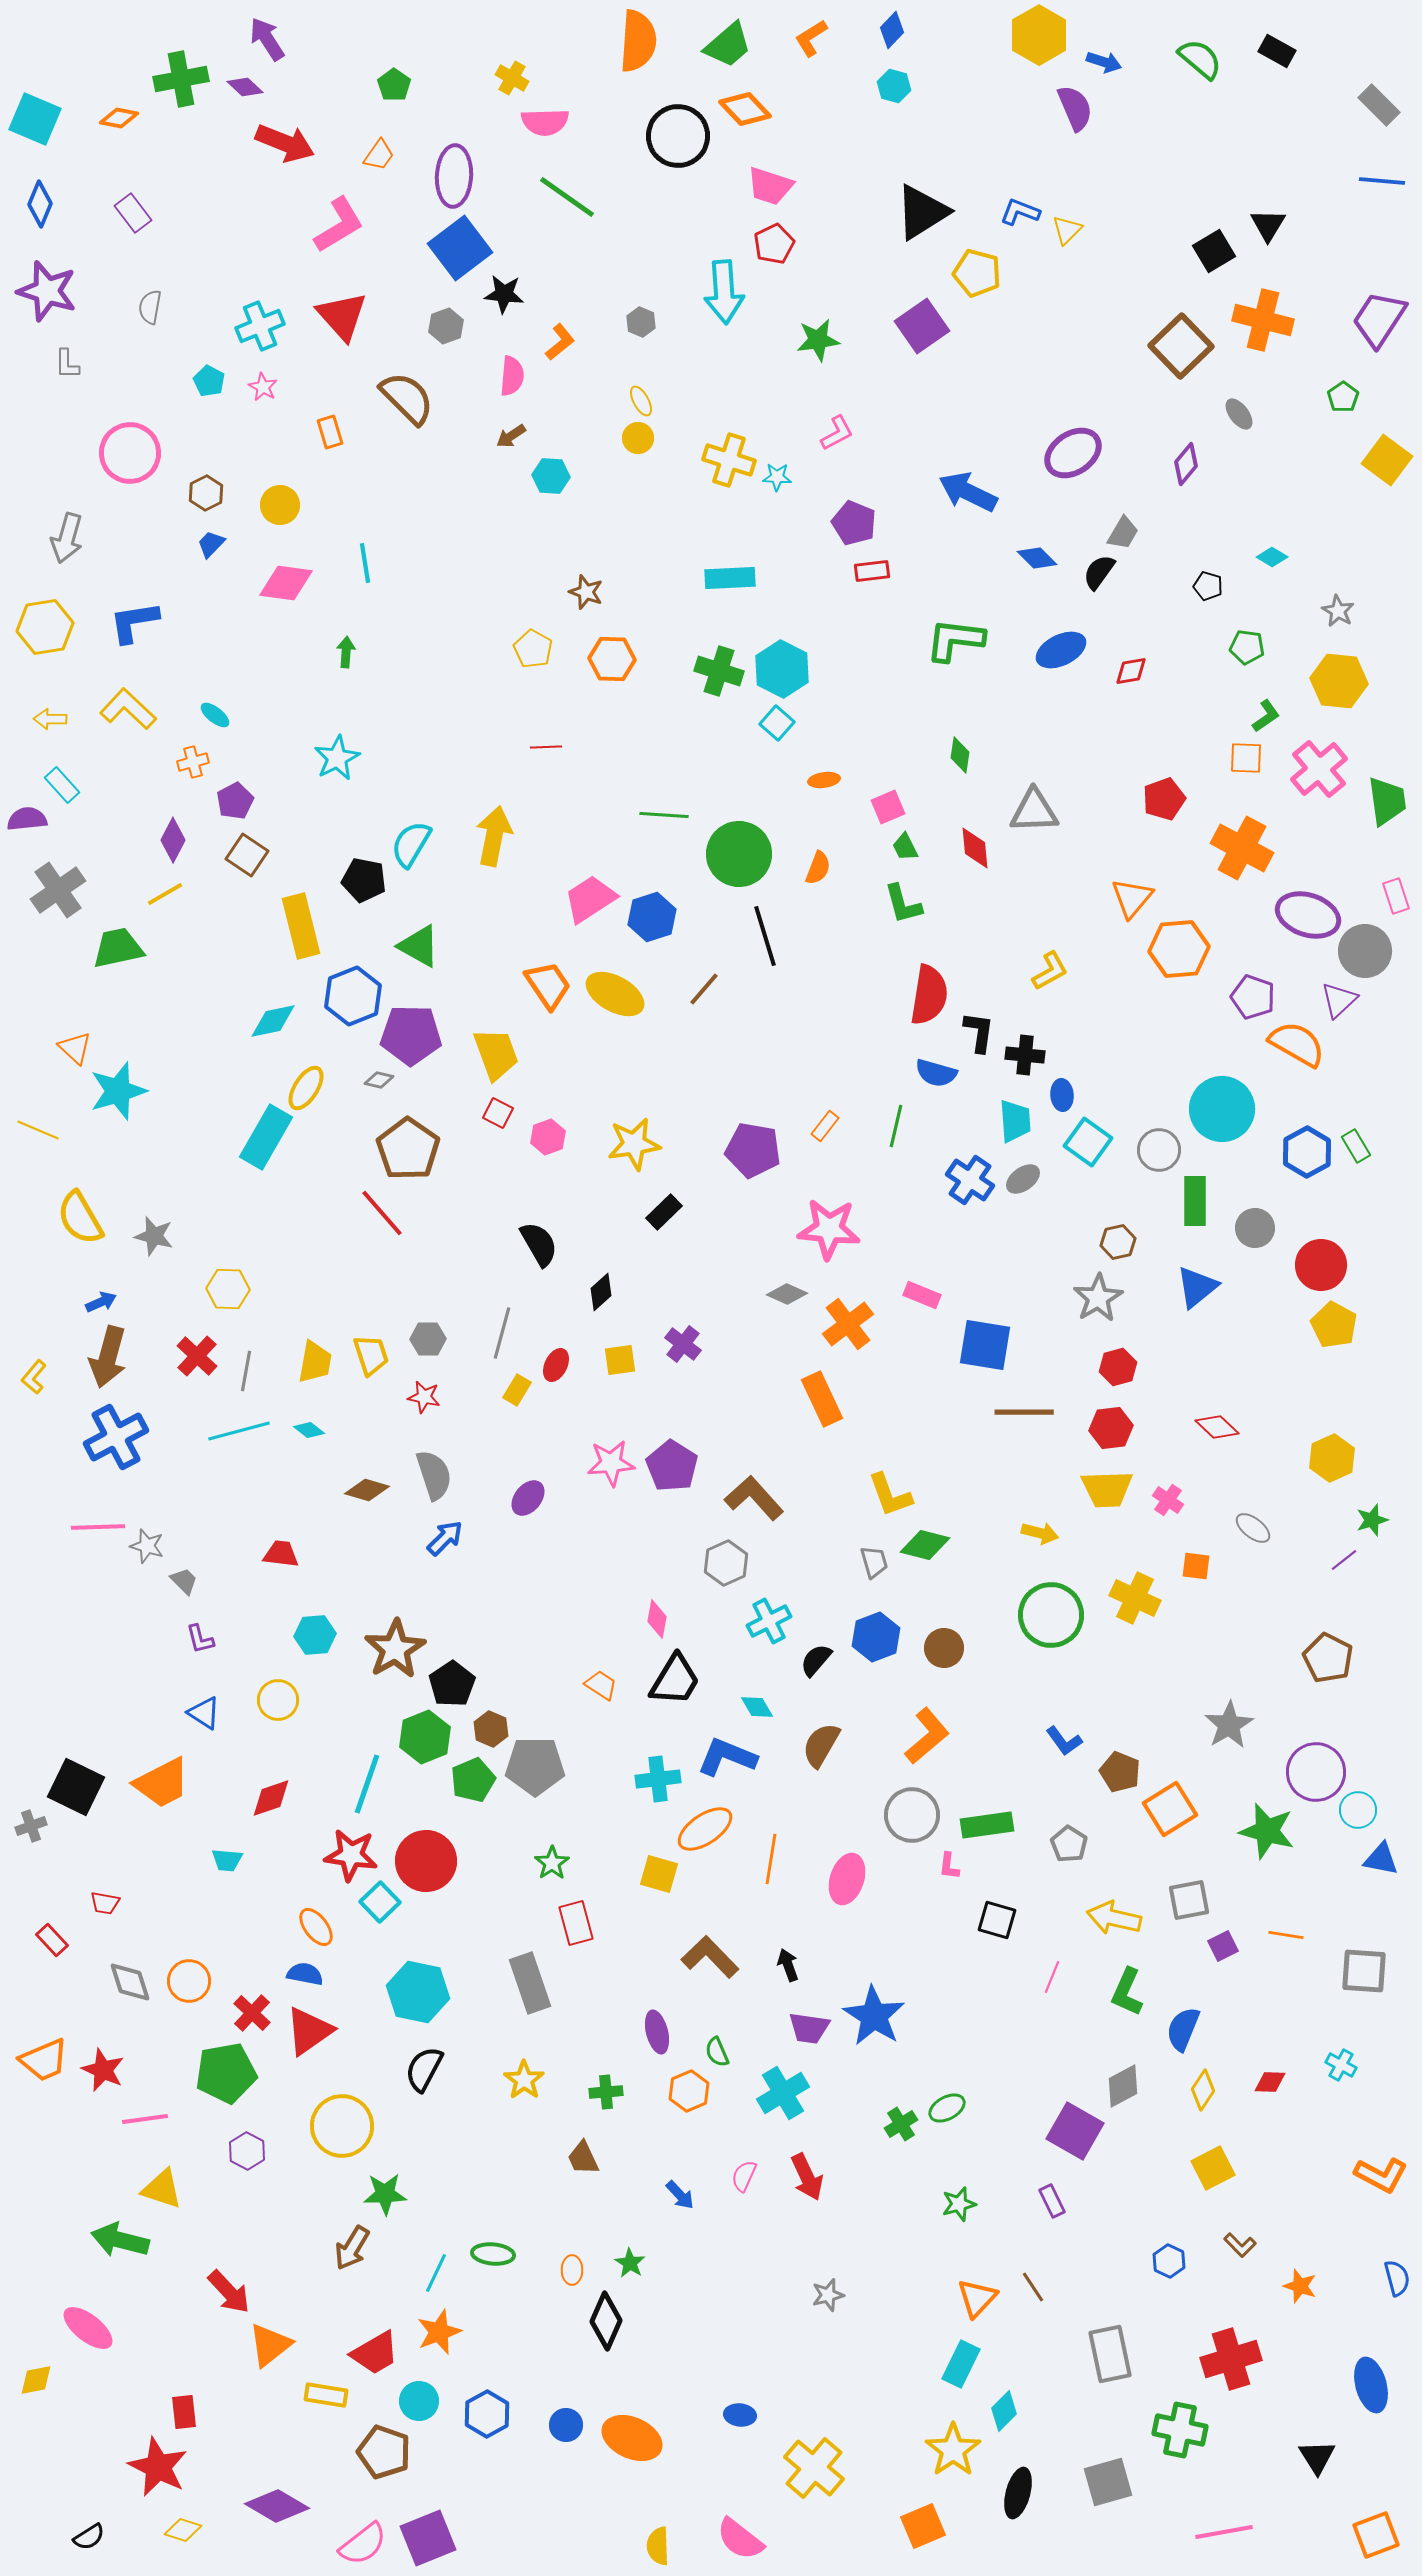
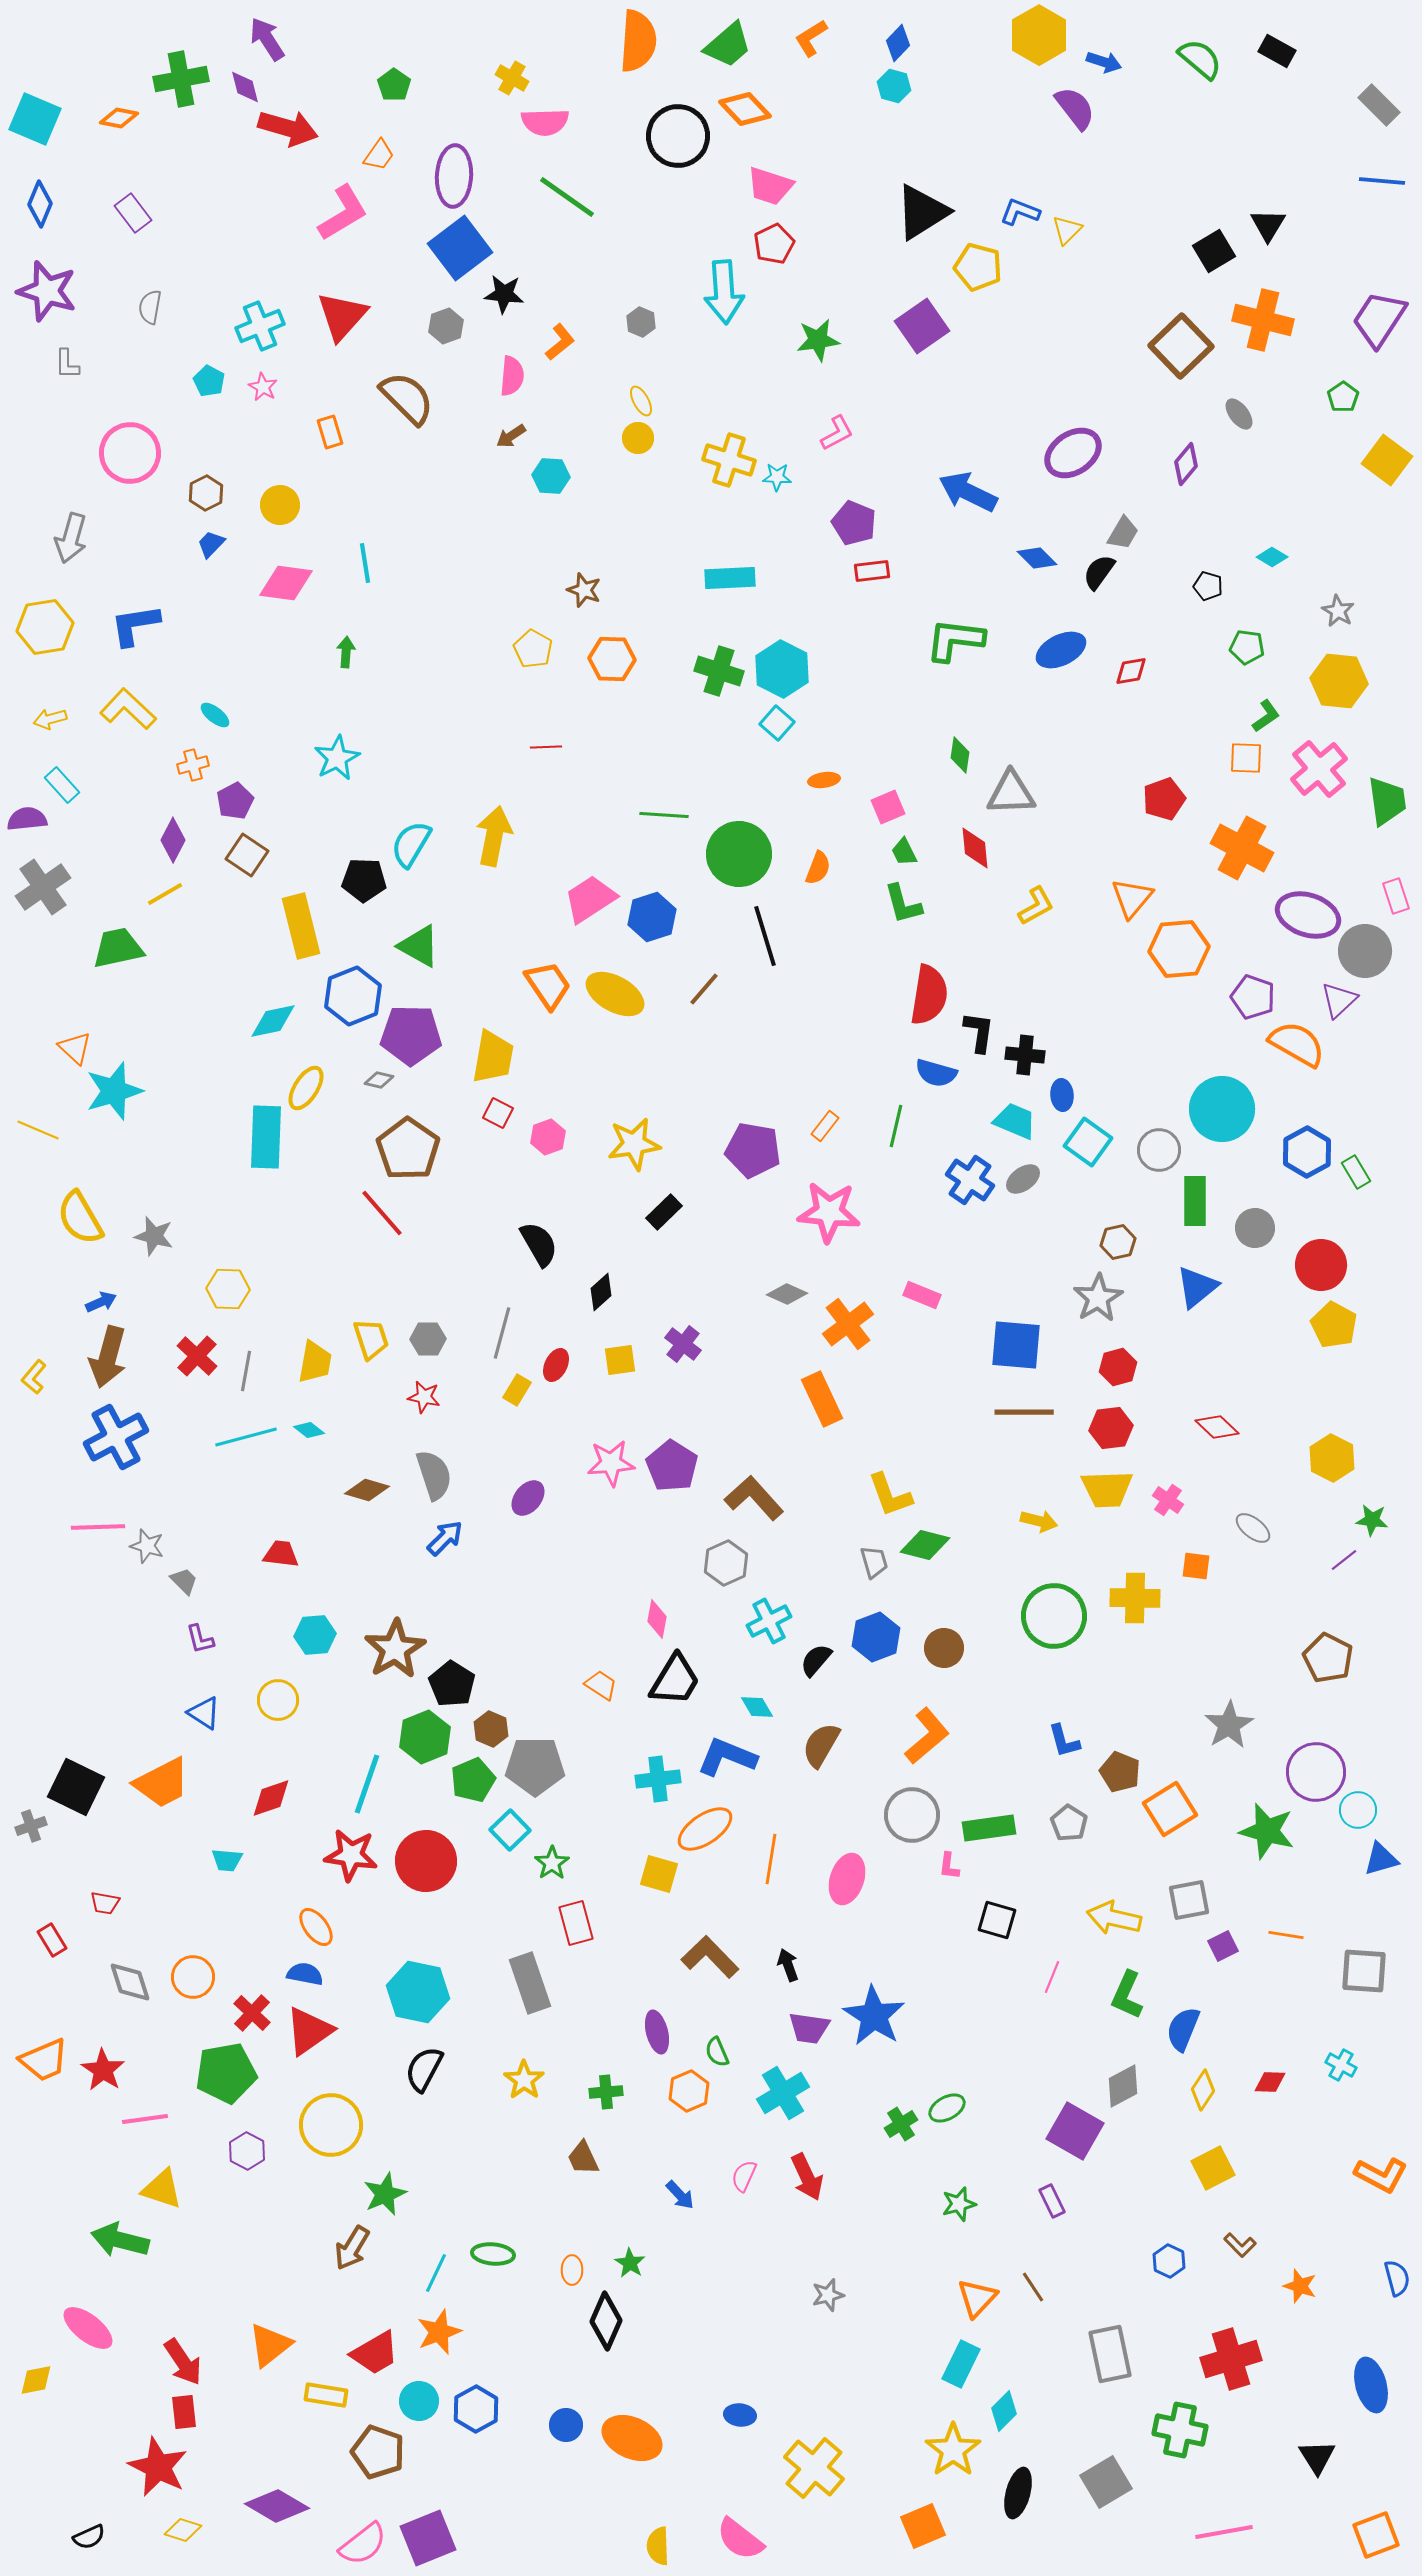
blue diamond at (892, 30): moved 6 px right, 13 px down
purple diamond at (245, 87): rotated 33 degrees clockwise
purple semicircle at (1075, 108): rotated 15 degrees counterclockwise
red arrow at (285, 143): moved 3 px right, 15 px up; rotated 6 degrees counterclockwise
pink L-shape at (339, 225): moved 4 px right, 12 px up
yellow pentagon at (977, 273): moved 1 px right, 6 px up
red triangle at (342, 316): rotated 24 degrees clockwise
gray arrow at (67, 538): moved 4 px right
brown star at (586, 592): moved 2 px left, 2 px up
blue L-shape at (134, 622): moved 1 px right, 3 px down
yellow arrow at (50, 719): rotated 16 degrees counterclockwise
orange cross at (193, 762): moved 3 px down
gray triangle at (1034, 811): moved 23 px left, 18 px up
green trapezoid at (905, 847): moved 1 px left, 5 px down
black pentagon at (364, 880): rotated 9 degrees counterclockwise
gray cross at (58, 890): moved 15 px left, 3 px up
yellow L-shape at (1050, 971): moved 14 px left, 65 px up
yellow trapezoid at (496, 1054): moved 3 px left, 3 px down; rotated 30 degrees clockwise
cyan star at (118, 1091): moved 4 px left
cyan trapezoid at (1015, 1121): rotated 63 degrees counterclockwise
cyan rectangle at (266, 1137): rotated 28 degrees counterclockwise
green rectangle at (1356, 1146): moved 26 px down
pink star at (829, 1229): moved 17 px up
blue square at (985, 1345): moved 31 px right; rotated 4 degrees counterclockwise
yellow trapezoid at (371, 1355): moved 16 px up
cyan line at (239, 1431): moved 7 px right, 6 px down
yellow hexagon at (1332, 1458): rotated 9 degrees counterclockwise
green star at (1372, 1520): rotated 24 degrees clockwise
yellow arrow at (1040, 1533): moved 1 px left, 12 px up
yellow cross at (1135, 1598): rotated 24 degrees counterclockwise
green circle at (1051, 1615): moved 3 px right, 1 px down
black pentagon at (452, 1684): rotated 6 degrees counterclockwise
blue L-shape at (1064, 1741): rotated 21 degrees clockwise
green rectangle at (987, 1825): moved 2 px right, 3 px down
gray pentagon at (1069, 1844): moved 21 px up
blue triangle at (1381, 1859): rotated 27 degrees counterclockwise
cyan square at (380, 1902): moved 130 px right, 72 px up
red rectangle at (52, 1940): rotated 12 degrees clockwise
orange circle at (189, 1981): moved 4 px right, 4 px up
green L-shape at (1127, 1992): moved 3 px down
red star at (103, 2070): rotated 9 degrees clockwise
yellow circle at (342, 2126): moved 11 px left, 1 px up
green star at (385, 2194): rotated 21 degrees counterclockwise
red arrow at (229, 2292): moved 46 px left, 70 px down; rotated 9 degrees clockwise
blue hexagon at (487, 2414): moved 11 px left, 5 px up
brown pentagon at (384, 2452): moved 6 px left
gray square at (1108, 2482): moved 2 px left; rotated 15 degrees counterclockwise
black semicircle at (89, 2537): rotated 8 degrees clockwise
